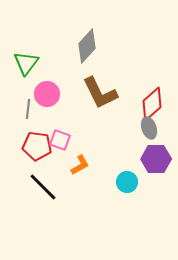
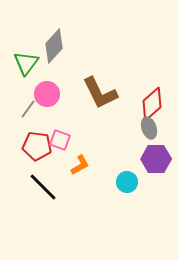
gray diamond: moved 33 px left
gray line: rotated 30 degrees clockwise
